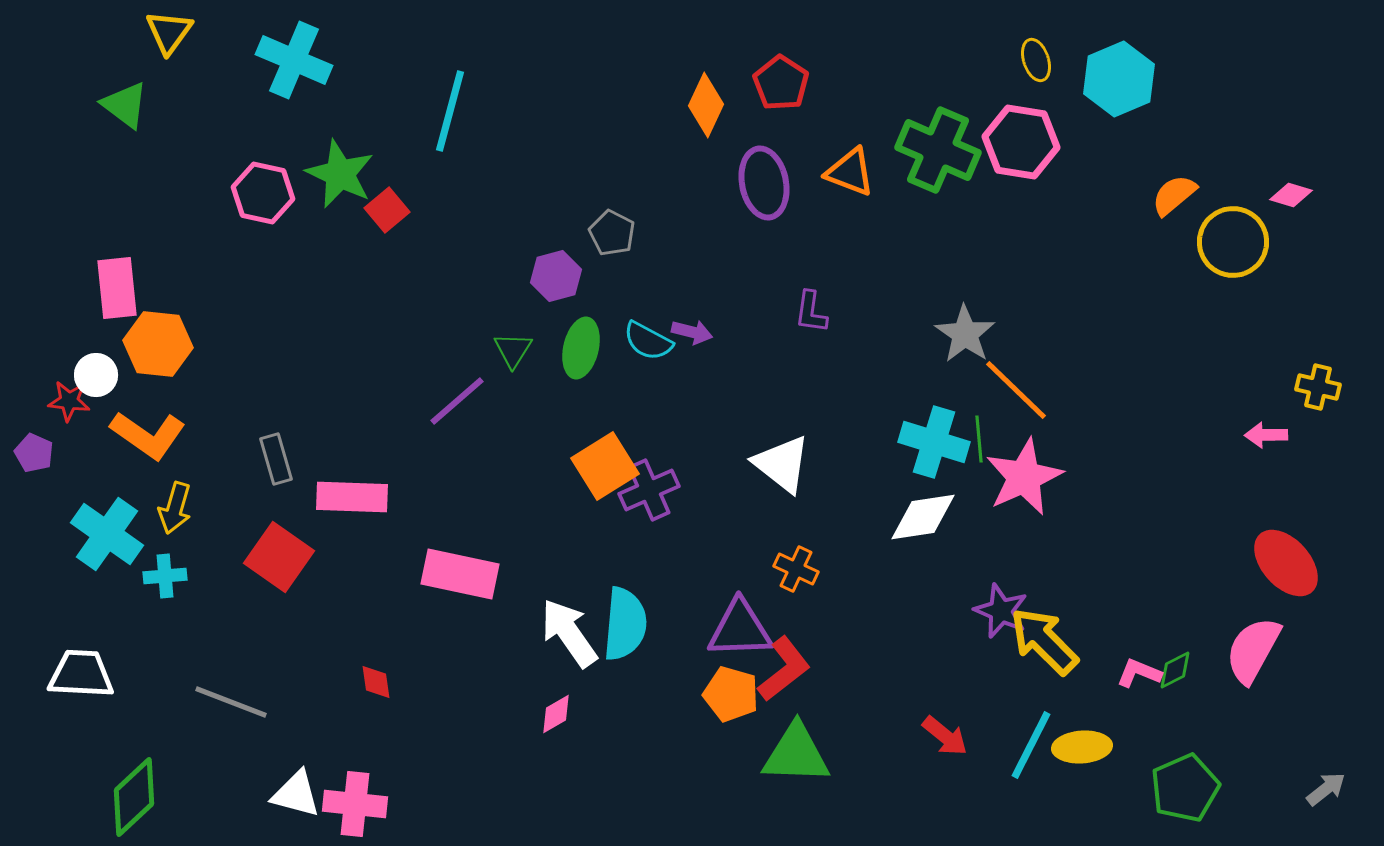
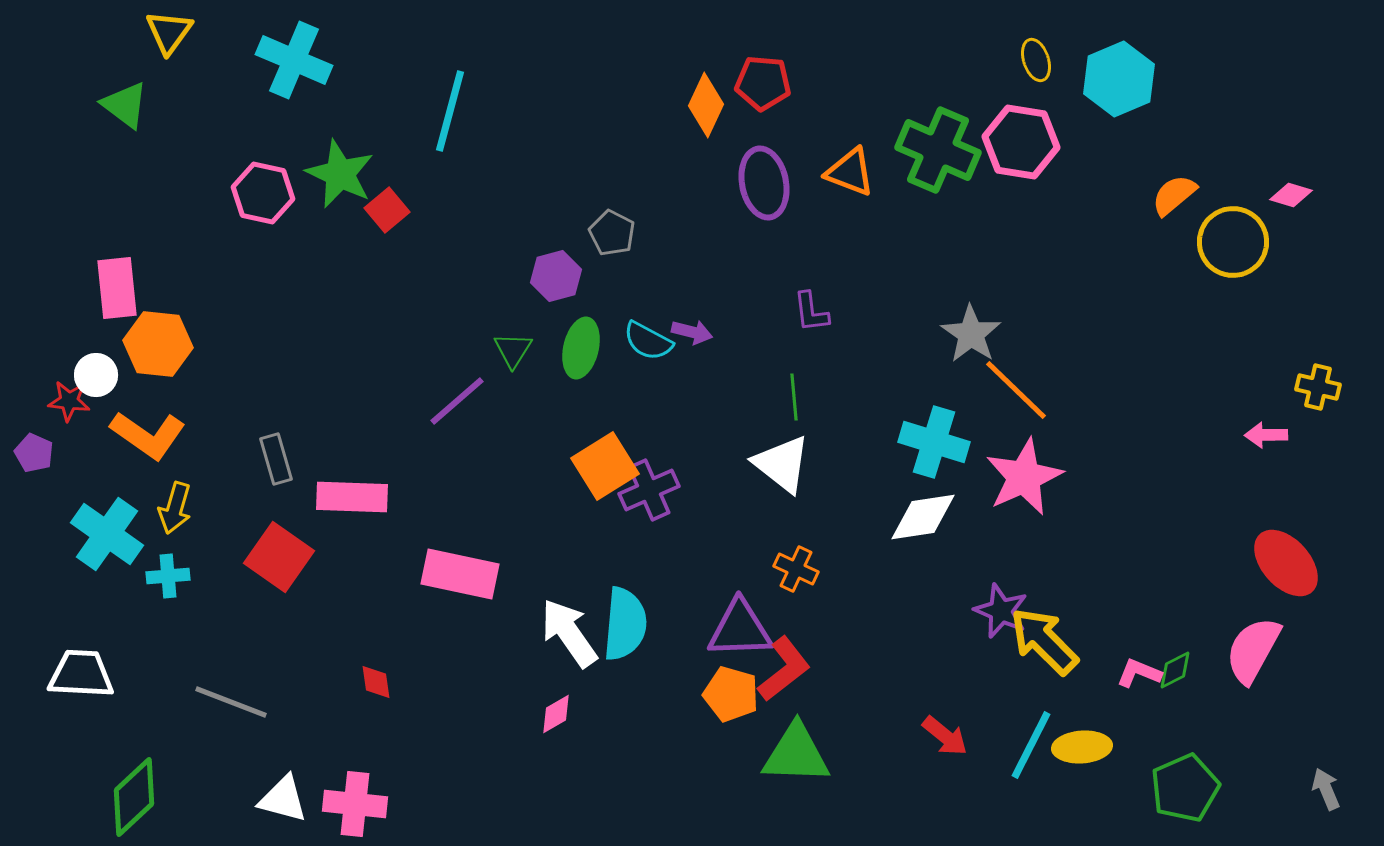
red pentagon at (781, 83): moved 18 px left; rotated 28 degrees counterclockwise
purple L-shape at (811, 312): rotated 15 degrees counterclockwise
gray star at (965, 334): moved 6 px right
green line at (979, 439): moved 185 px left, 42 px up
cyan cross at (165, 576): moved 3 px right
gray arrow at (1326, 789): rotated 75 degrees counterclockwise
white triangle at (296, 794): moved 13 px left, 5 px down
